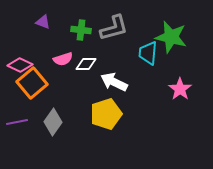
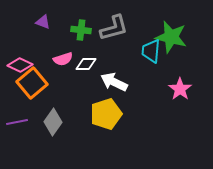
cyan trapezoid: moved 3 px right, 2 px up
